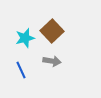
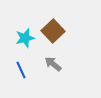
brown square: moved 1 px right
gray arrow: moved 1 px right, 3 px down; rotated 150 degrees counterclockwise
